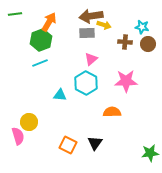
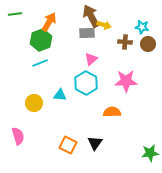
brown arrow: rotated 70 degrees clockwise
yellow circle: moved 5 px right, 19 px up
